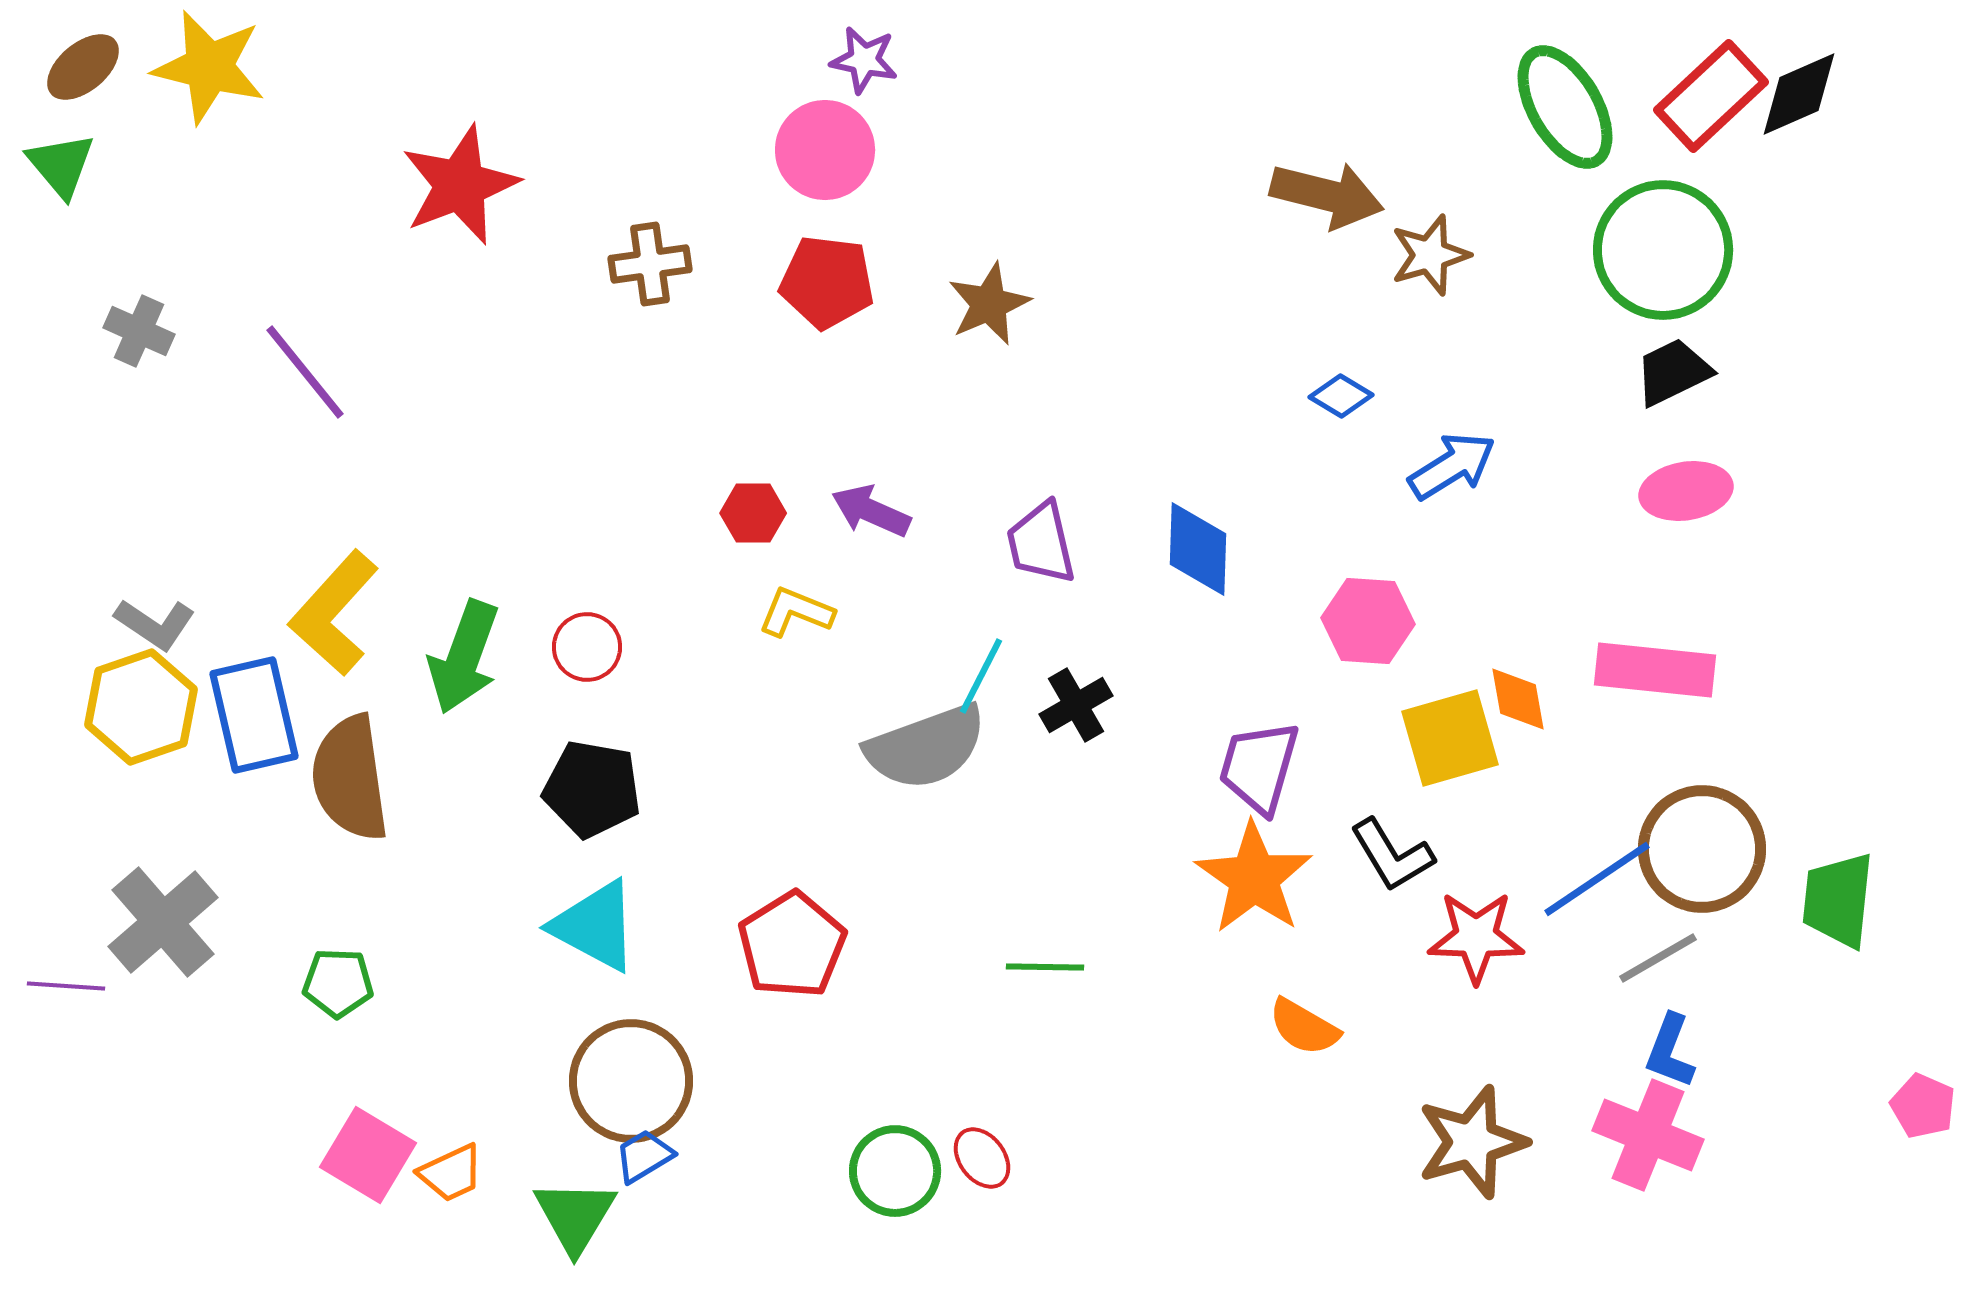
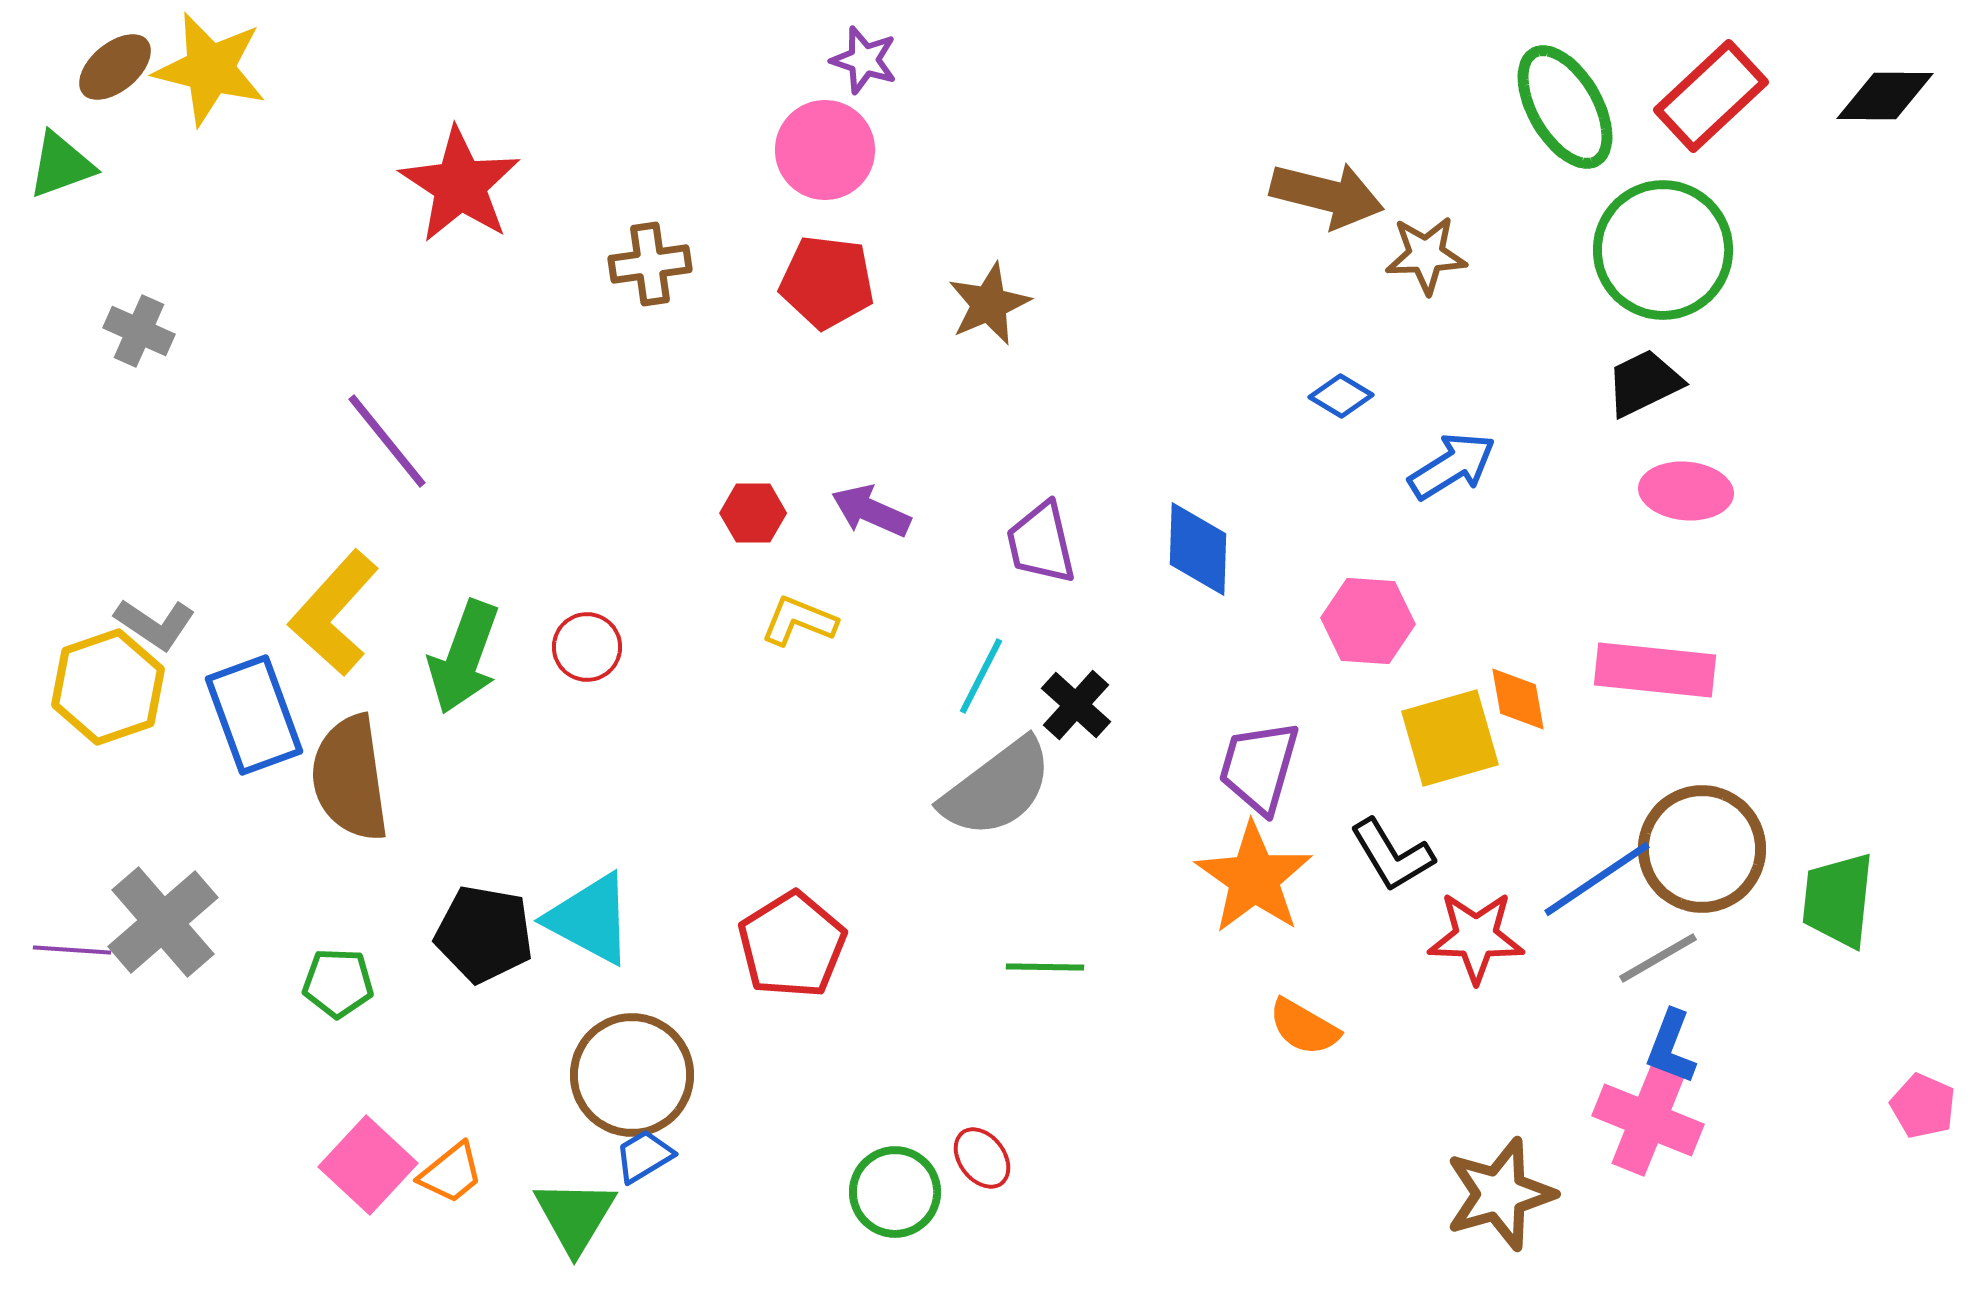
purple star at (864, 60): rotated 6 degrees clockwise
brown ellipse at (83, 67): moved 32 px right
yellow star at (209, 67): moved 1 px right, 2 px down
black diamond at (1799, 94): moved 86 px right, 2 px down; rotated 24 degrees clockwise
green triangle at (61, 165): rotated 50 degrees clockwise
red star at (460, 185): rotated 18 degrees counterclockwise
brown star at (1430, 255): moved 4 px left; rotated 14 degrees clockwise
purple line at (305, 372): moved 82 px right, 69 px down
black trapezoid at (1673, 372): moved 29 px left, 11 px down
pink ellipse at (1686, 491): rotated 14 degrees clockwise
yellow L-shape at (796, 612): moved 3 px right, 9 px down
black cross at (1076, 705): rotated 18 degrees counterclockwise
yellow hexagon at (141, 707): moved 33 px left, 20 px up
blue rectangle at (254, 715): rotated 7 degrees counterclockwise
gray semicircle at (926, 747): moved 71 px right, 41 px down; rotated 17 degrees counterclockwise
black pentagon at (592, 789): moved 108 px left, 145 px down
cyan triangle at (595, 926): moved 5 px left, 7 px up
purple line at (66, 986): moved 6 px right, 36 px up
blue L-shape at (1670, 1051): moved 1 px right, 4 px up
brown circle at (631, 1081): moved 1 px right, 6 px up
pink cross at (1648, 1135): moved 15 px up
brown star at (1472, 1142): moved 28 px right, 52 px down
pink square at (368, 1155): moved 10 px down; rotated 12 degrees clockwise
green circle at (895, 1171): moved 21 px down
orange trapezoid at (451, 1173): rotated 14 degrees counterclockwise
